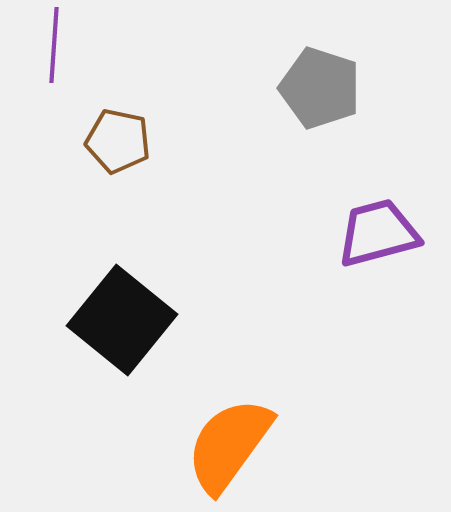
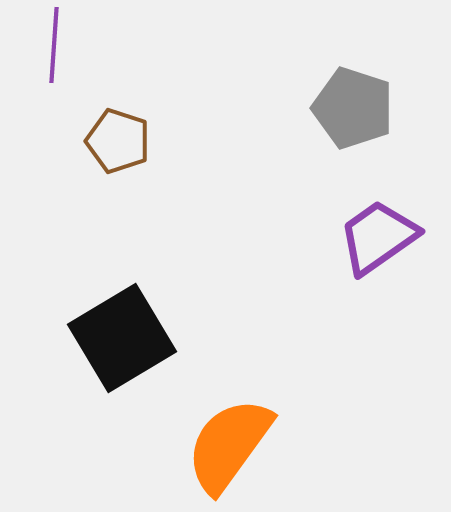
gray pentagon: moved 33 px right, 20 px down
brown pentagon: rotated 6 degrees clockwise
purple trapezoid: moved 4 px down; rotated 20 degrees counterclockwise
black square: moved 18 px down; rotated 20 degrees clockwise
